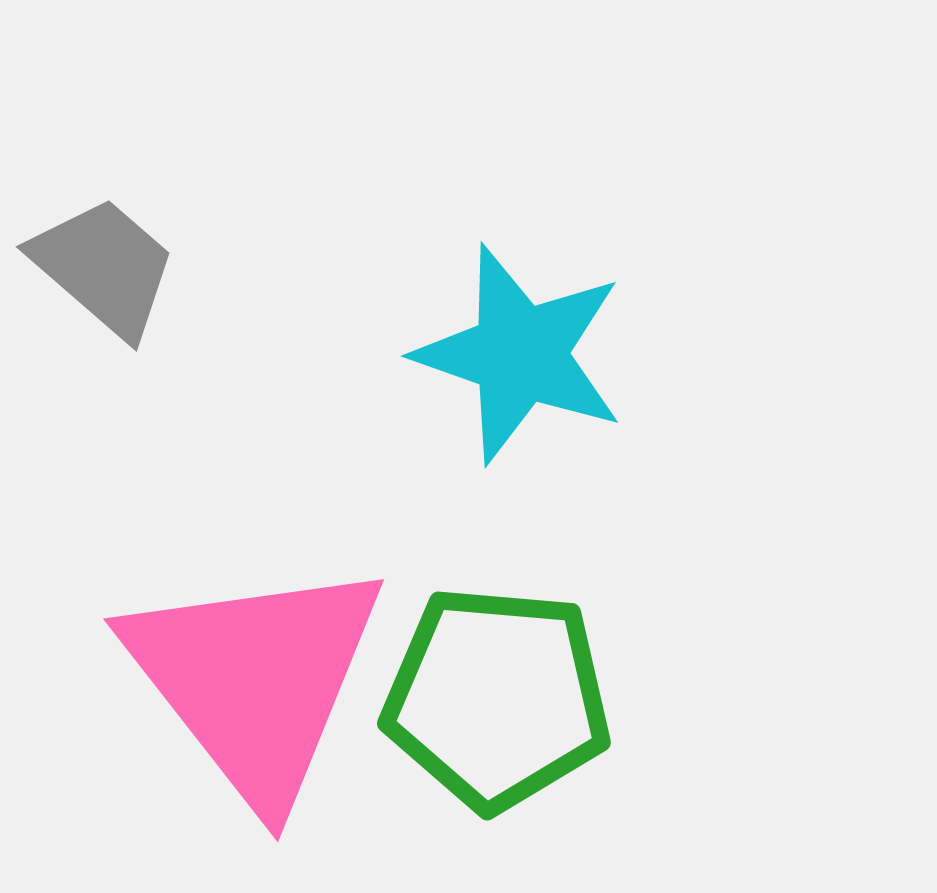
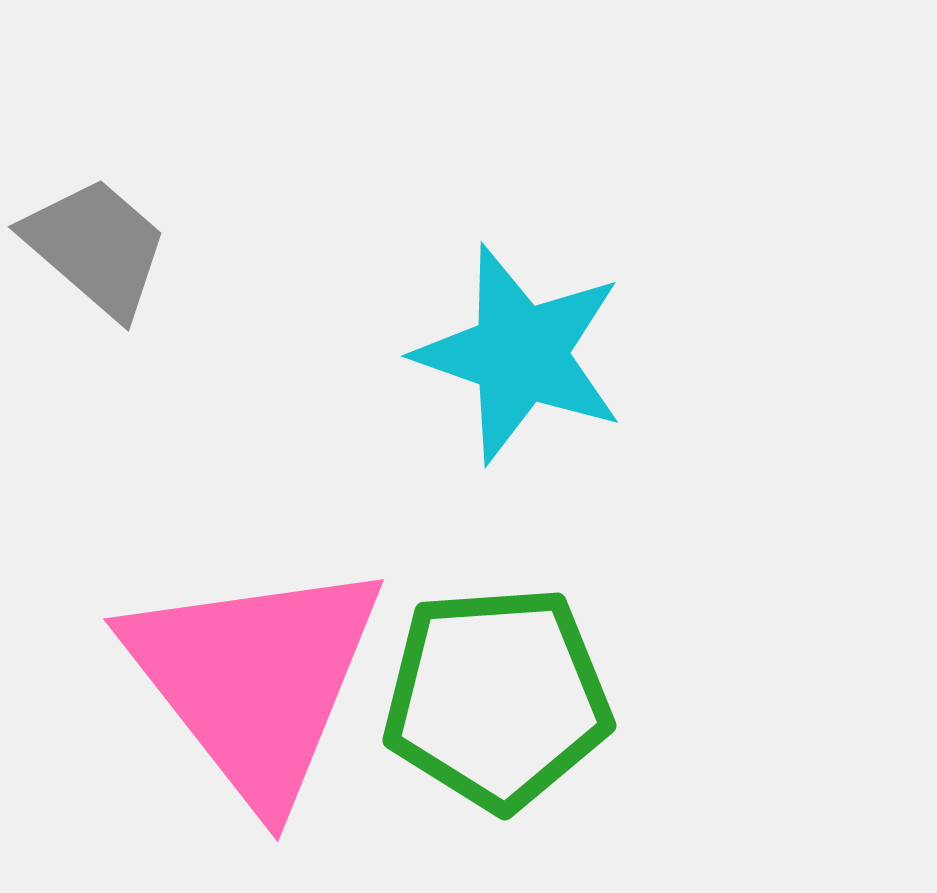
gray trapezoid: moved 8 px left, 20 px up
green pentagon: rotated 9 degrees counterclockwise
